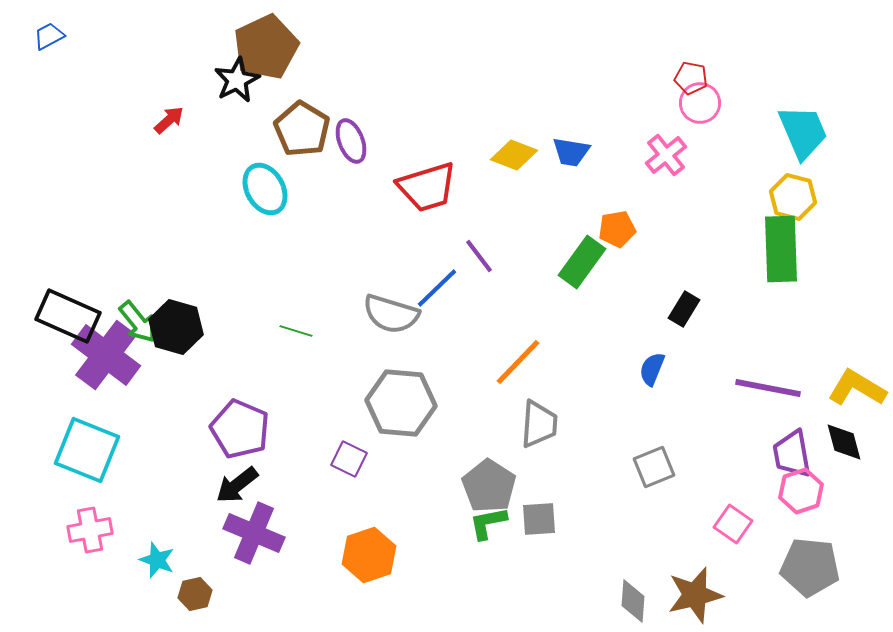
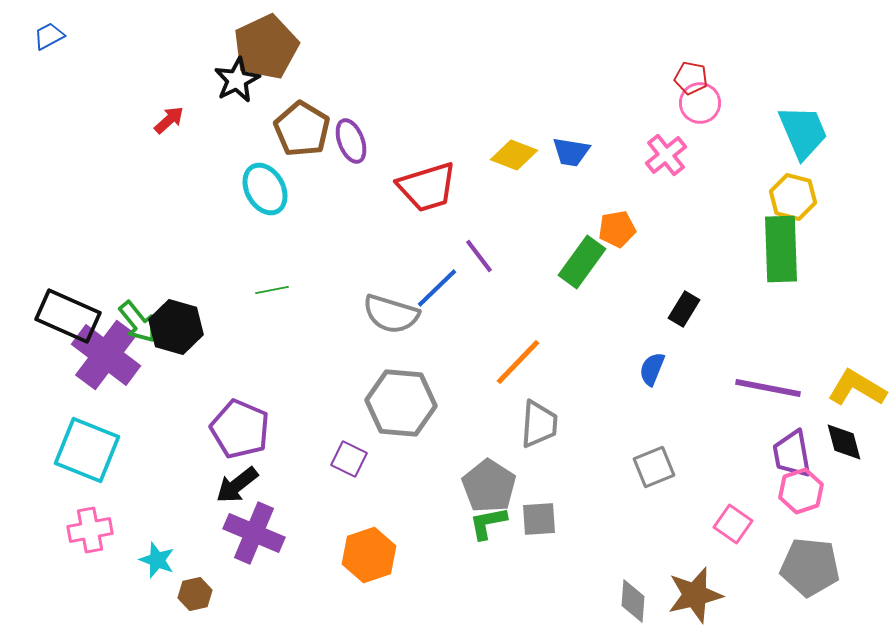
green line at (296, 331): moved 24 px left, 41 px up; rotated 28 degrees counterclockwise
